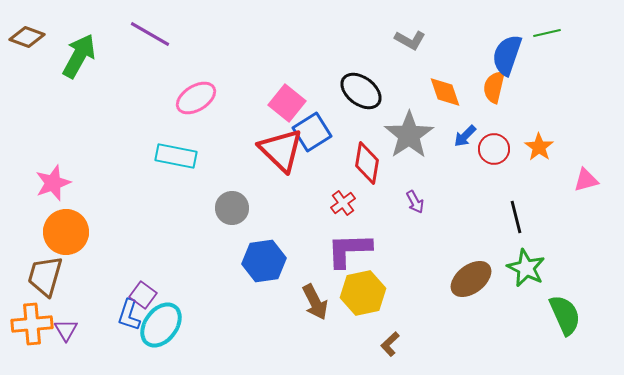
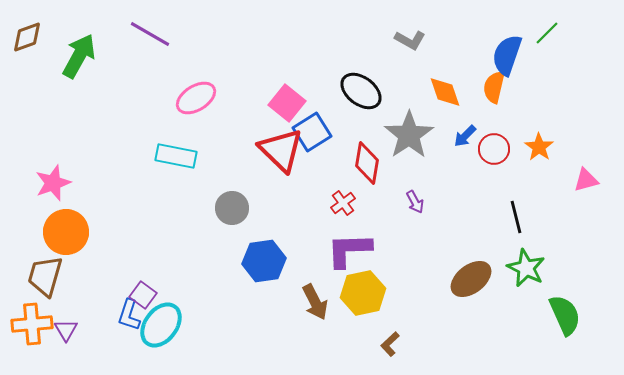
green line: rotated 32 degrees counterclockwise
brown diamond: rotated 40 degrees counterclockwise
